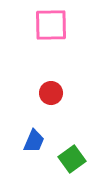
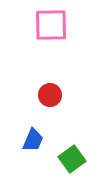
red circle: moved 1 px left, 2 px down
blue trapezoid: moved 1 px left, 1 px up
